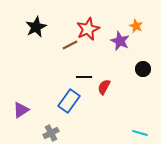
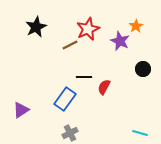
orange star: rotated 16 degrees clockwise
blue rectangle: moved 4 px left, 2 px up
gray cross: moved 19 px right
